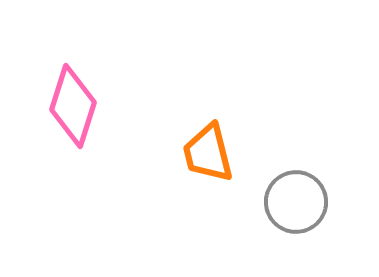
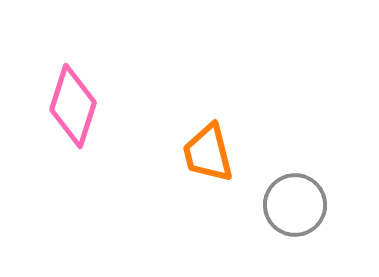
gray circle: moved 1 px left, 3 px down
